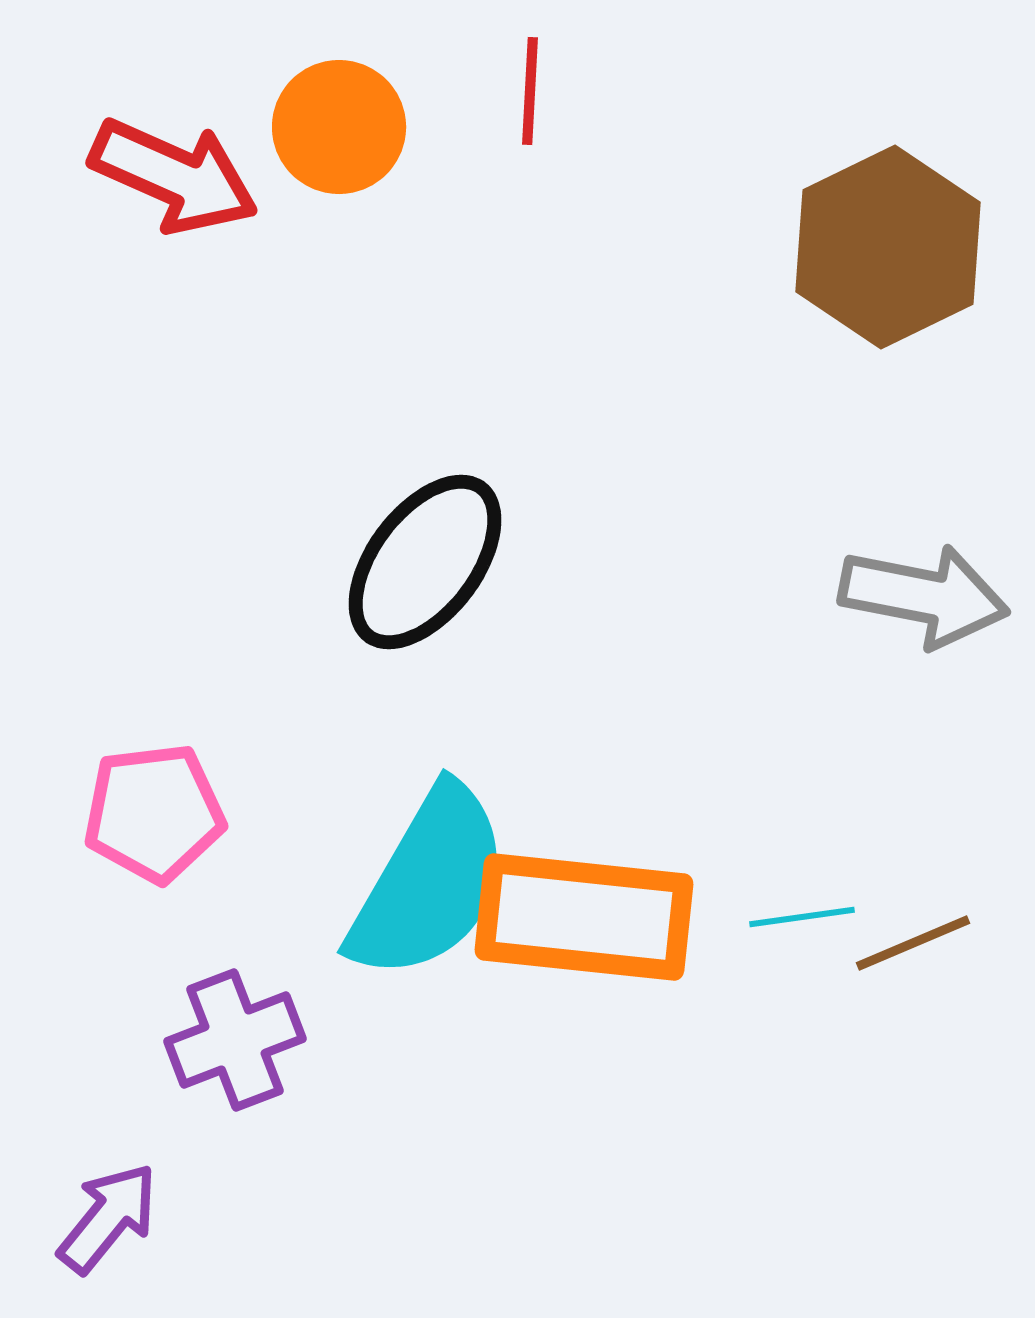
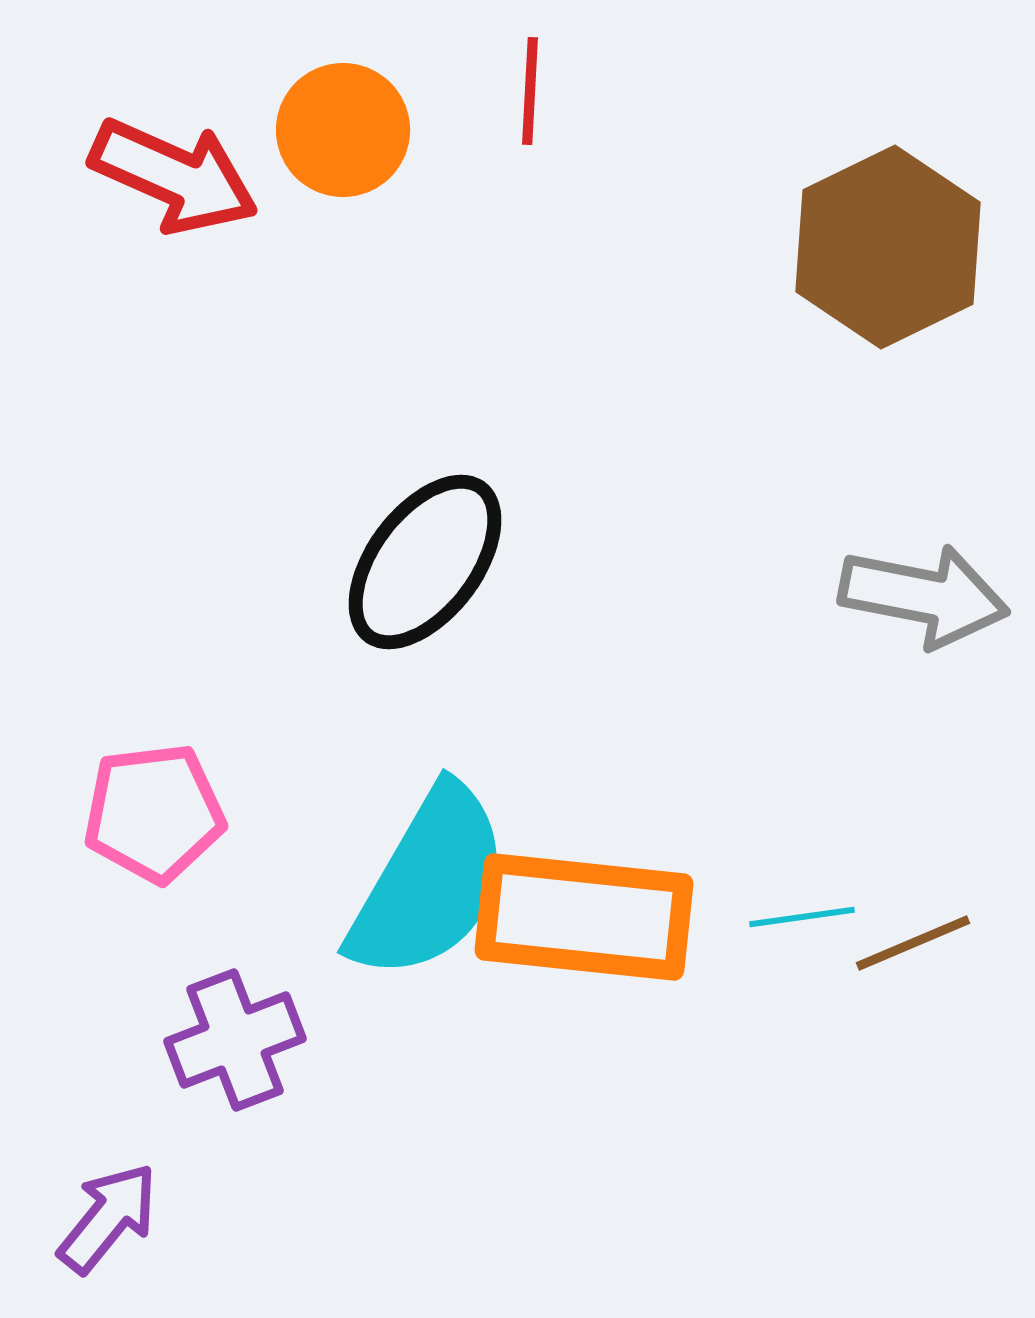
orange circle: moved 4 px right, 3 px down
